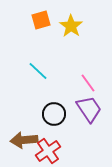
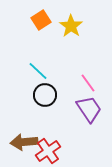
orange square: rotated 18 degrees counterclockwise
black circle: moved 9 px left, 19 px up
brown arrow: moved 2 px down
